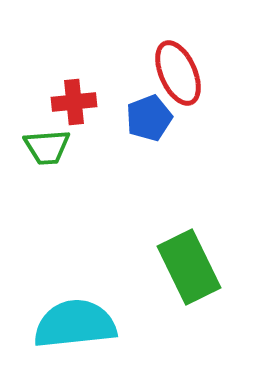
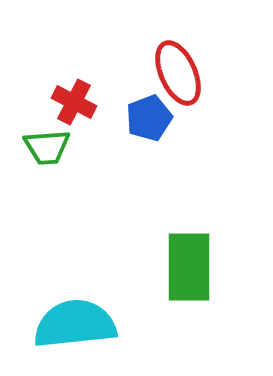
red cross: rotated 33 degrees clockwise
green rectangle: rotated 26 degrees clockwise
